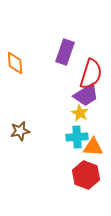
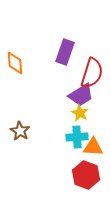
red semicircle: moved 1 px right, 1 px up
purple trapezoid: moved 5 px left
brown star: rotated 30 degrees counterclockwise
